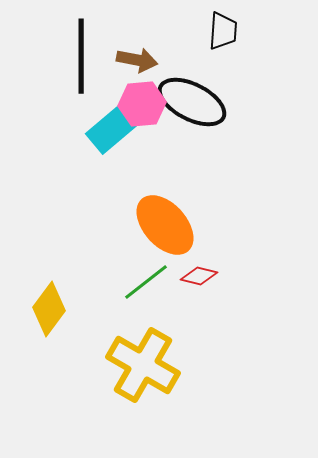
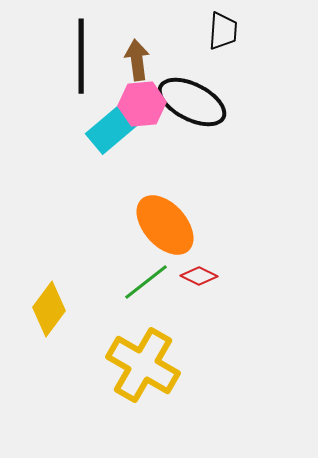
brown arrow: rotated 108 degrees counterclockwise
red diamond: rotated 12 degrees clockwise
